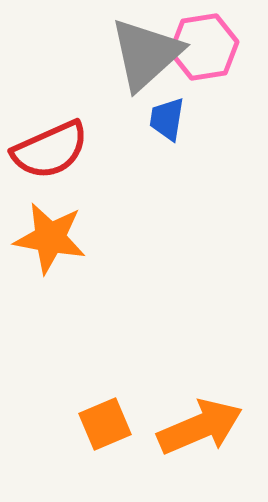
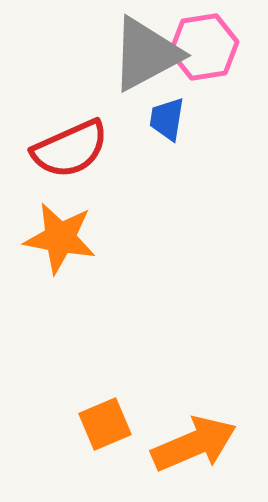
gray triangle: rotated 14 degrees clockwise
red semicircle: moved 20 px right, 1 px up
orange star: moved 10 px right
orange arrow: moved 6 px left, 17 px down
